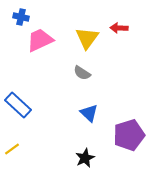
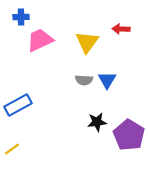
blue cross: rotated 14 degrees counterclockwise
red arrow: moved 2 px right, 1 px down
yellow triangle: moved 4 px down
gray semicircle: moved 2 px right, 7 px down; rotated 30 degrees counterclockwise
blue rectangle: rotated 72 degrees counterclockwise
blue triangle: moved 18 px right, 33 px up; rotated 18 degrees clockwise
purple pentagon: rotated 24 degrees counterclockwise
black star: moved 12 px right, 36 px up; rotated 18 degrees clockwise
